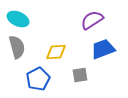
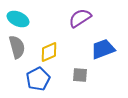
purple semicircle: moved 12 px left, 2 px up
yellow diamond: moved 7 px left; rotated 20 degrees counterclockwise
gray square: rotated 14 degrees clockwise
